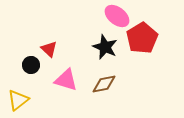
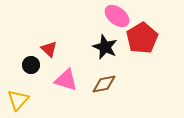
yellow triangle: rotated 10 degrees counterclockwise
